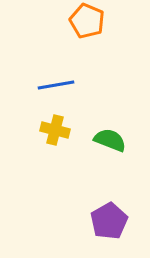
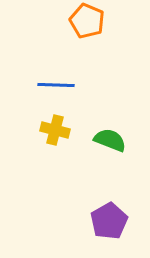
blue line: rotated 12 degrees clockwise
